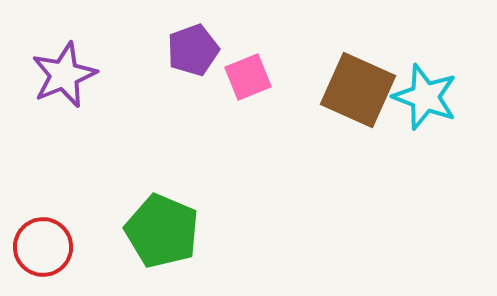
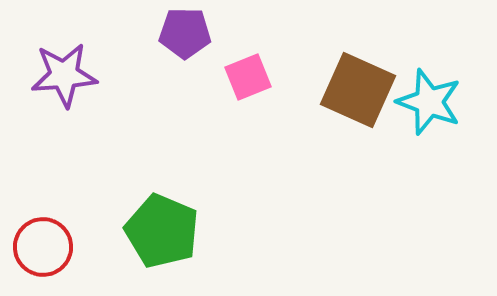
purple pentagon: moved 8 px left, 17 px up; rotated 21 degrees clockwise
purple star: rotated 18 degrees clockwise
cyan star: moved 4 px right, 5 px down
